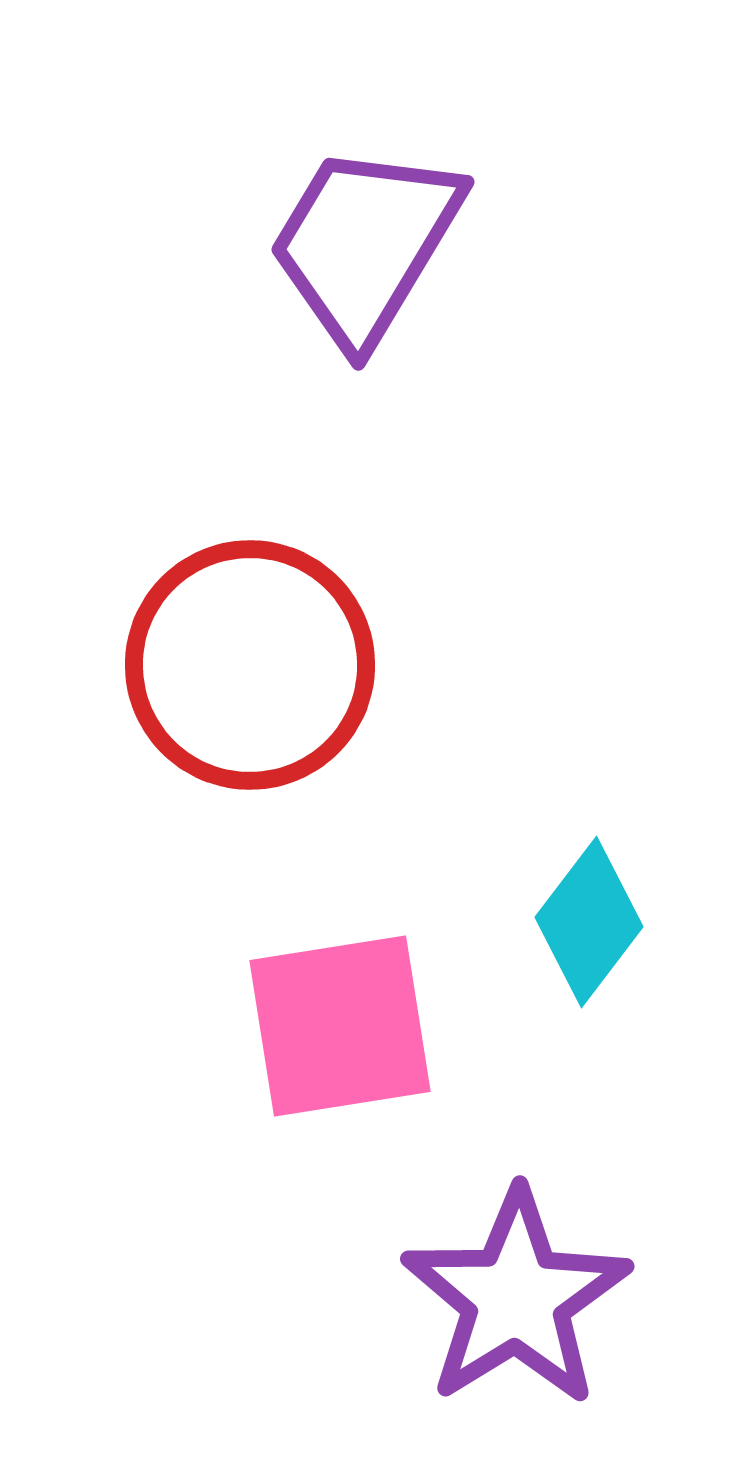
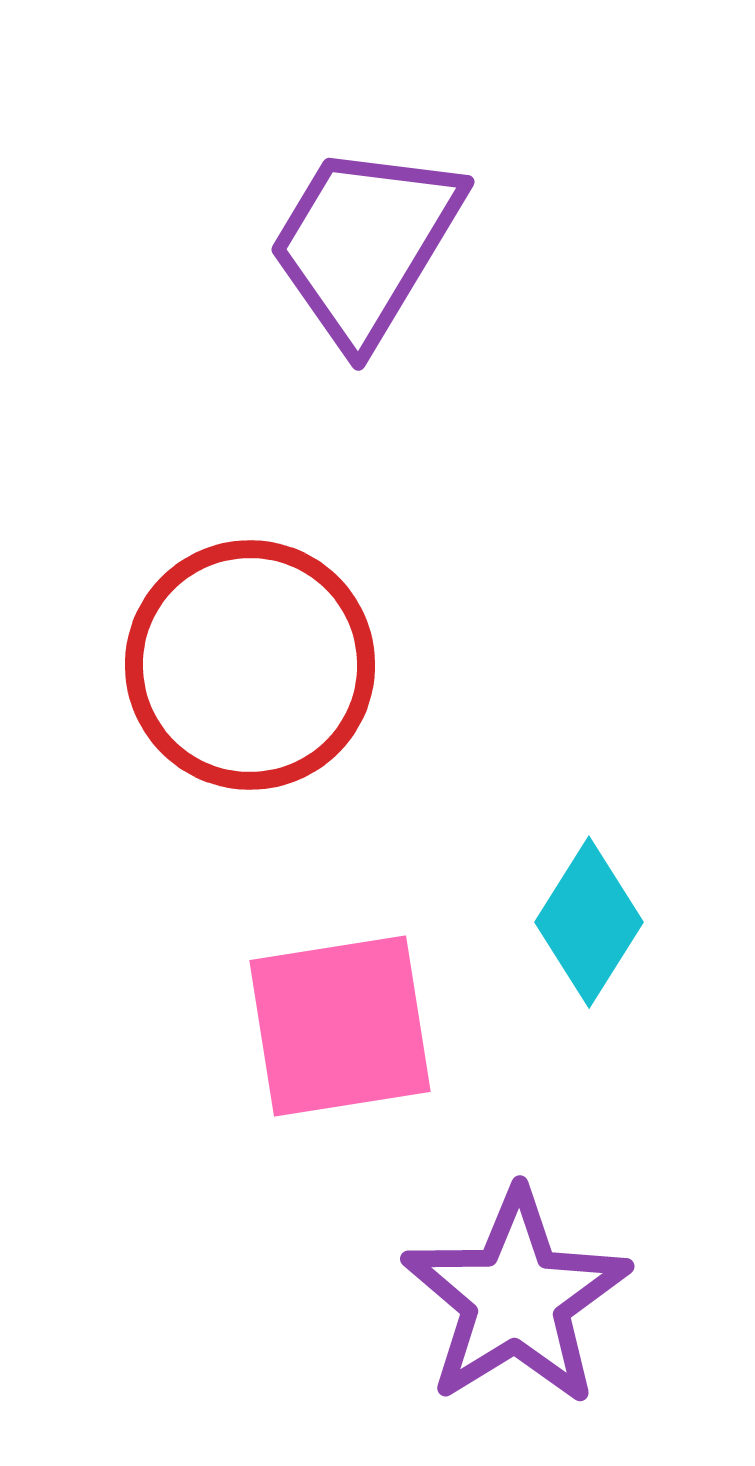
cyan diamond: rotated 5 degrees counterclockwise
